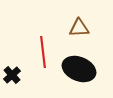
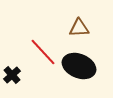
red line: rotated 36 degrees counterclockwise
black ellipse: moved 3 px up
